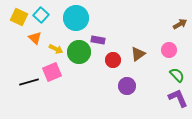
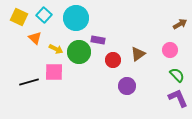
cyan square: moved 3 px right
pink circle: moved 1 px right
pink square: moved 2 px right; rotated 24 degrees clockwise
